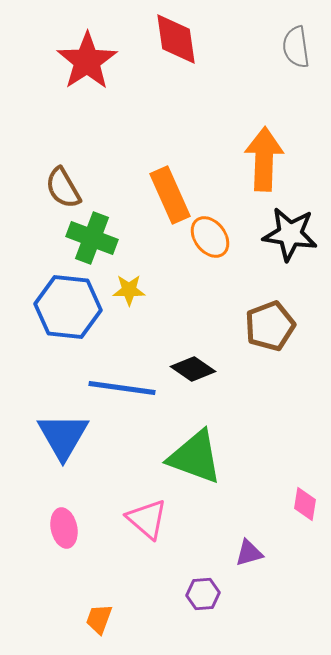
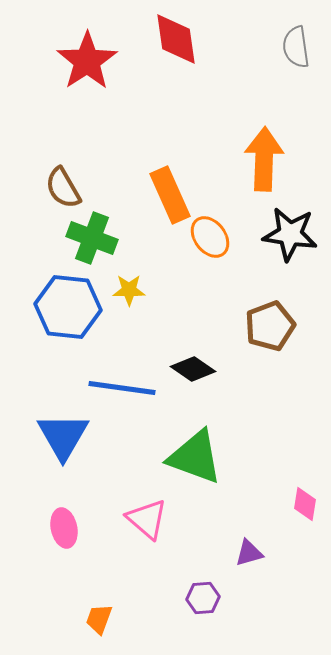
purple hexagon: moved 4 px down
